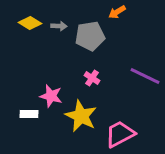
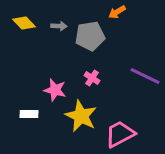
yellow diamond: moved 6 px left; rotated 15 degrees clockwise
pink star: moved 4 px right, 6 px up
